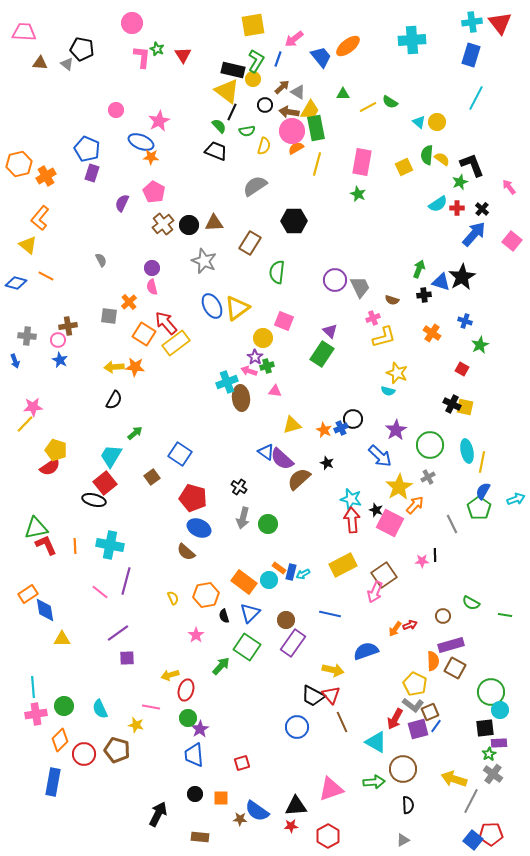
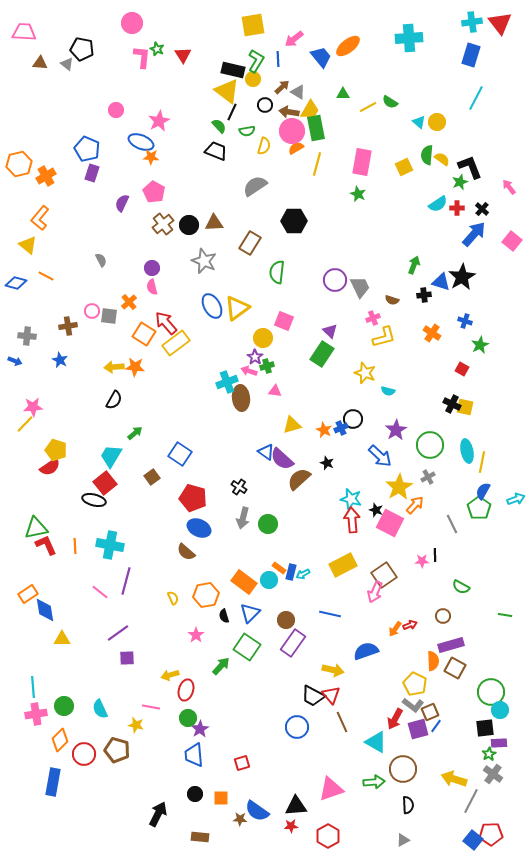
cyan cross at (412, 40): moved 3 px left, 2 px up
blue line at (278, 59): rotated 21 degrees counterclockwise
black L-shape at (472, 165): moved 2 px left, 2 px down
green arrow at (419, 269): moved 5 px left, 4 px up
pink circle at (58, 340): moved 34 px right, 29 px up
blue arrow at (15, 361): rotated 48 degrees counterclockwise
yellow star at (397, 373): moved 32 px left
green semicircle at (471, 603): moved 10 px left, 16 px up
